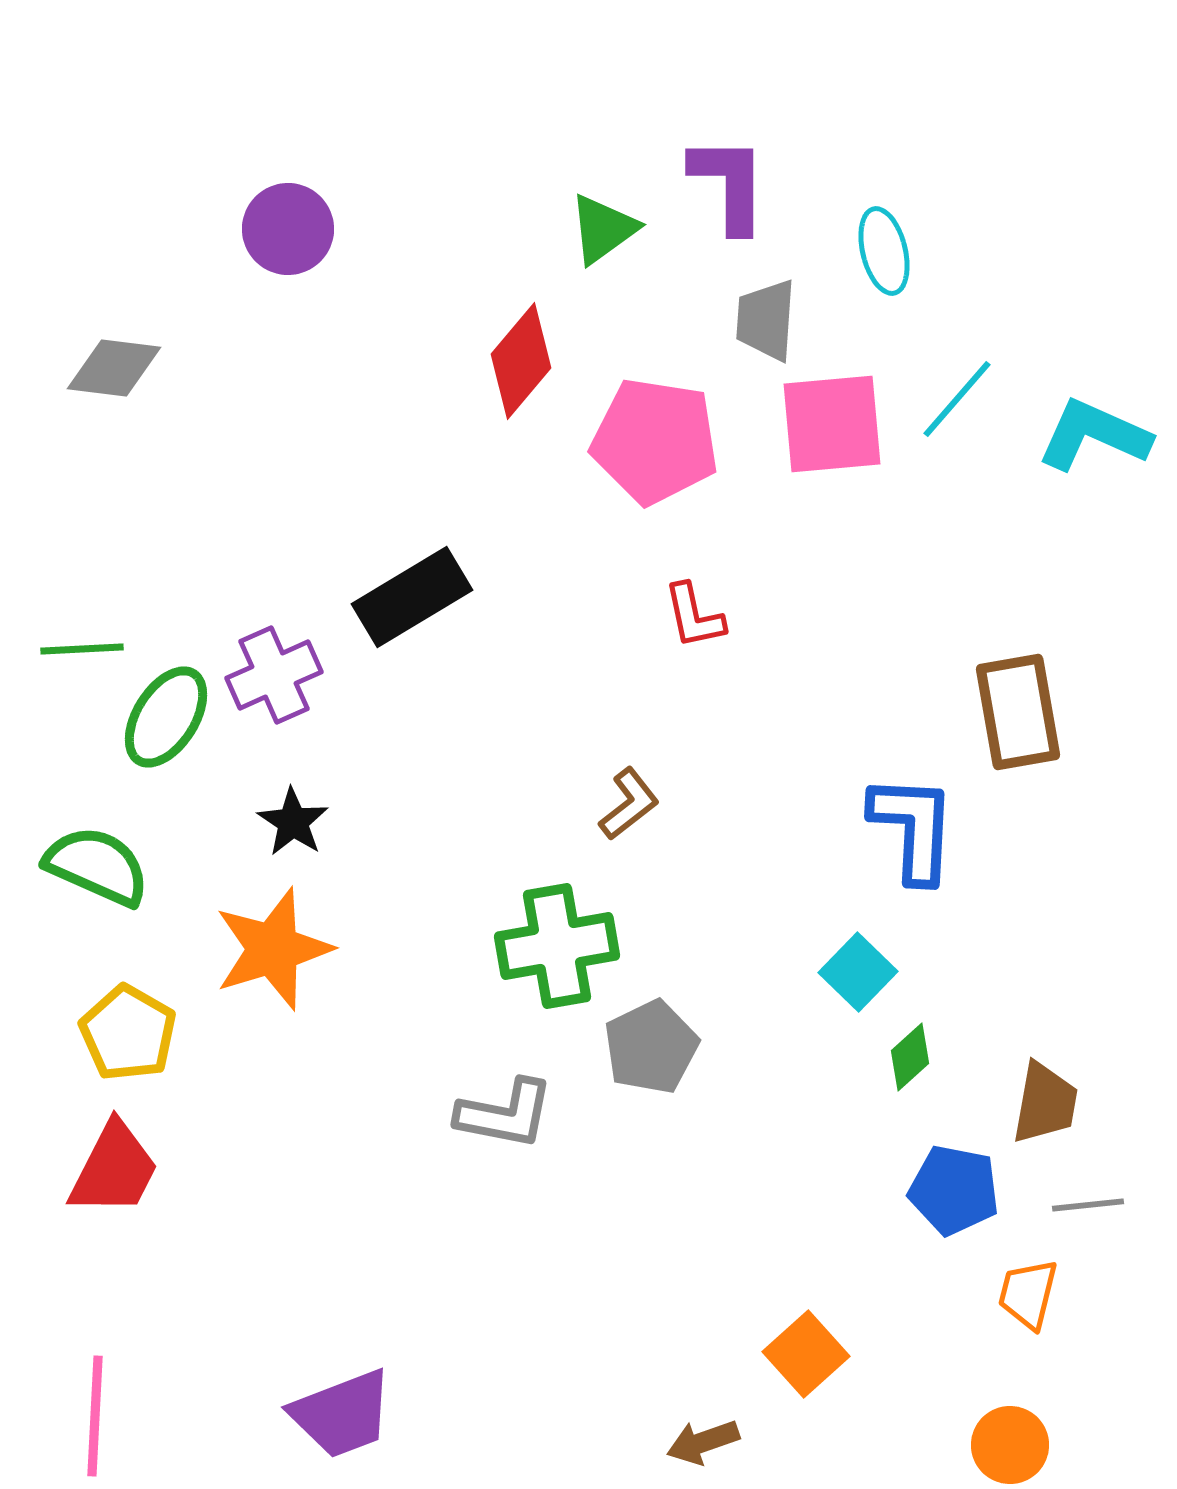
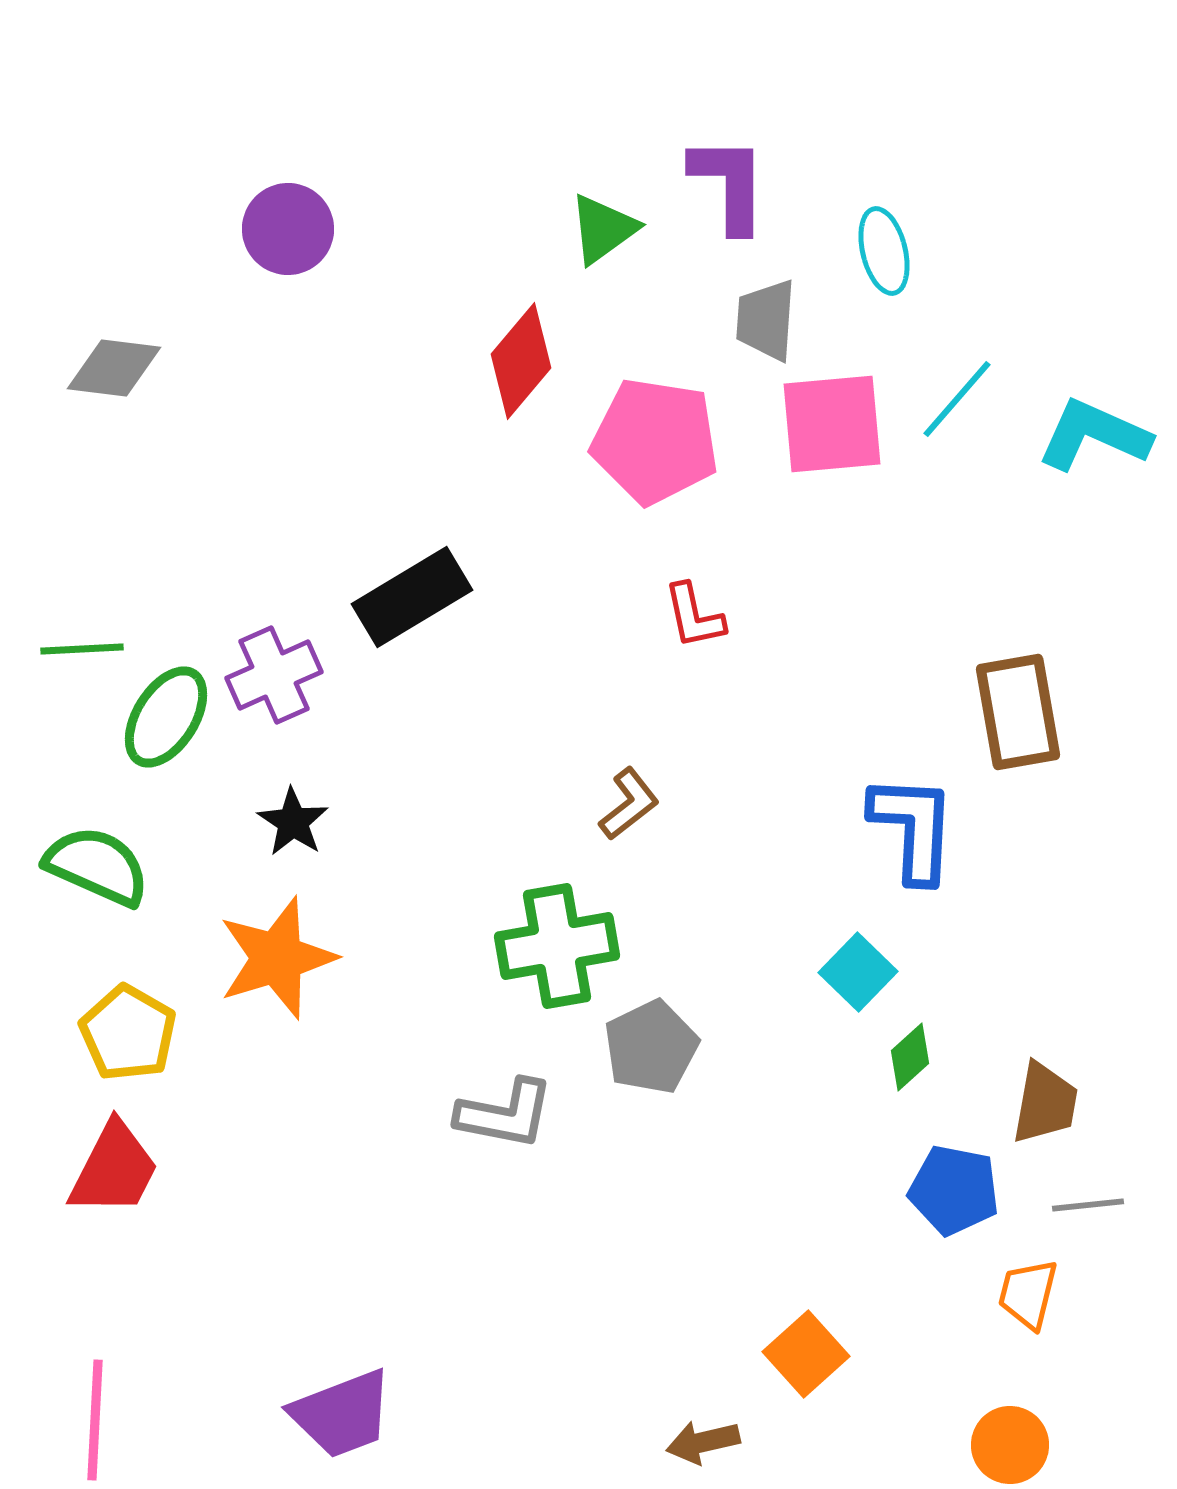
orange star: moved 4 px right, 9 px down
pink line: moved 4 px down
brown arrow: rotated 6 degrees clockwise
